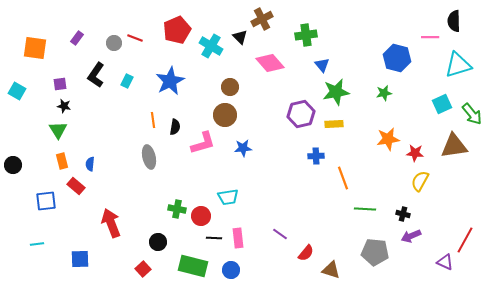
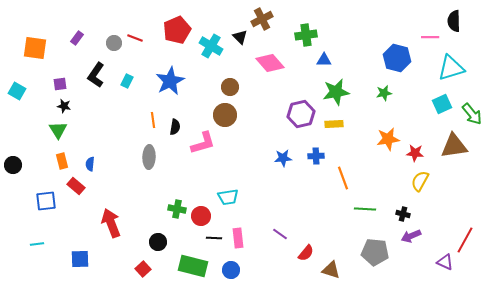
blue triangle at (322, 65): moved 2 px right, 5 px up; rotated 49 degrees counterclockwise
cyan triangle at (458, 65): moved 7 px left, 3 px down
blue star at (243, 148): moved 40 px right, 10 px down
gray ellipse at (149, 157): rotated 15 degrees clockwise
